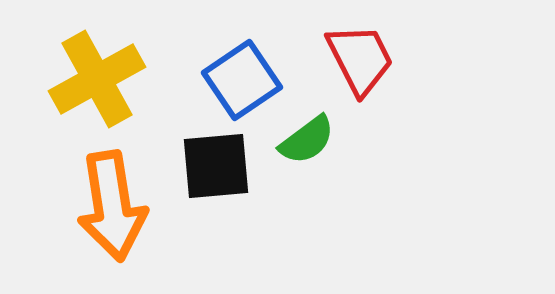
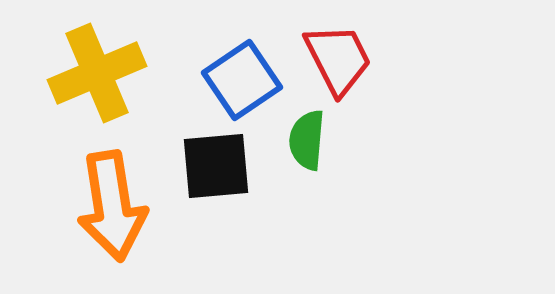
red trapezoid: moved 22 px left
yellow cross: moved 6 px up; rotated 6 degrees clockwise
green semicircle: rotated 132 degrees clockwise
